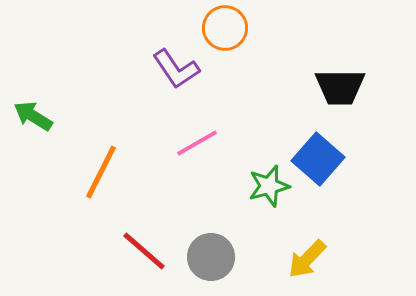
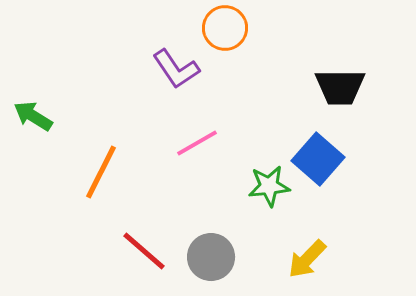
green star: rotated 9 degrees clockwise
